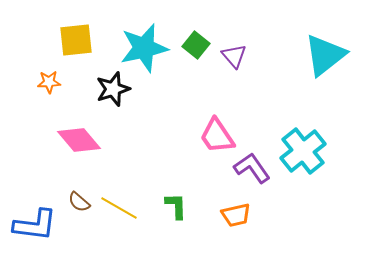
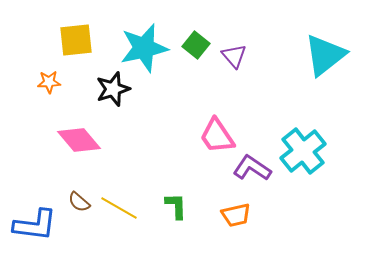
purple L-shape: rotated 21 degrees counterclockwise
